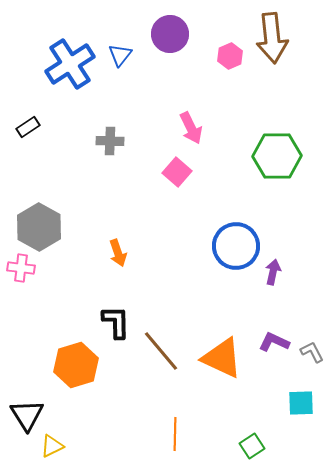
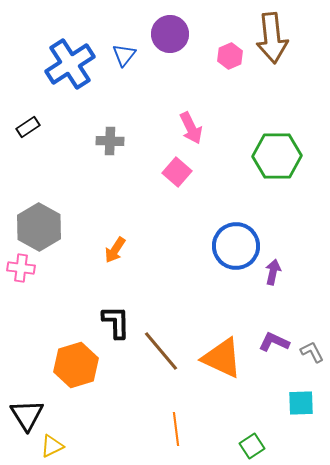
blue triangle: moved 4 px right
orange arrow: moved 3 px left, 3 px up; rotated 52 degrees clockwise
orange line: moved 1 px right, 5 px up; rotated 8 degrees counterclockwise
